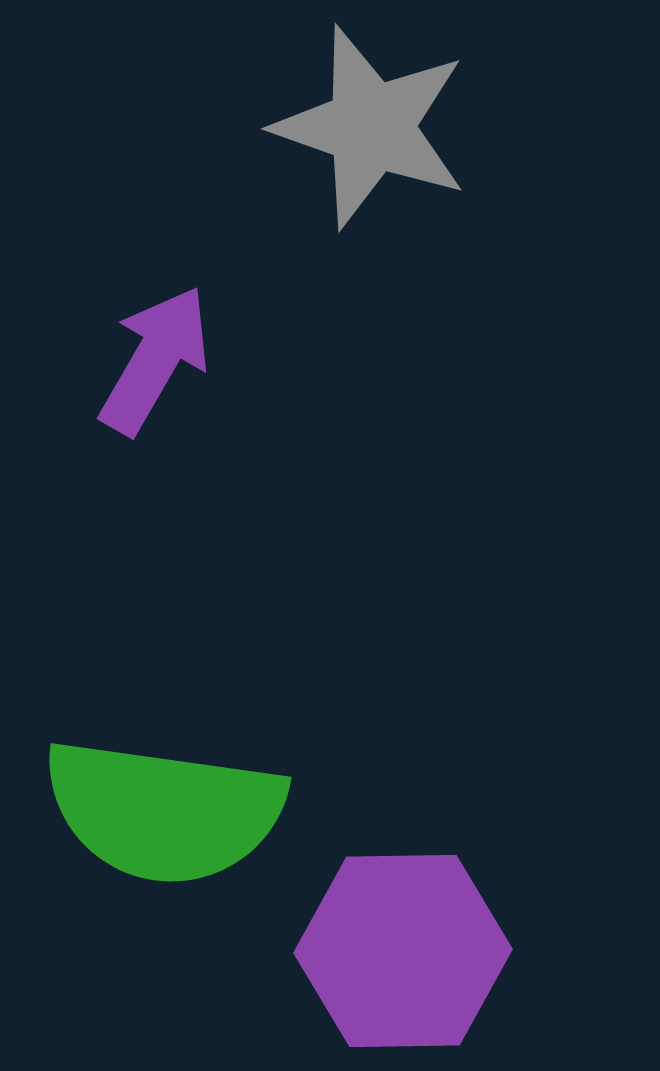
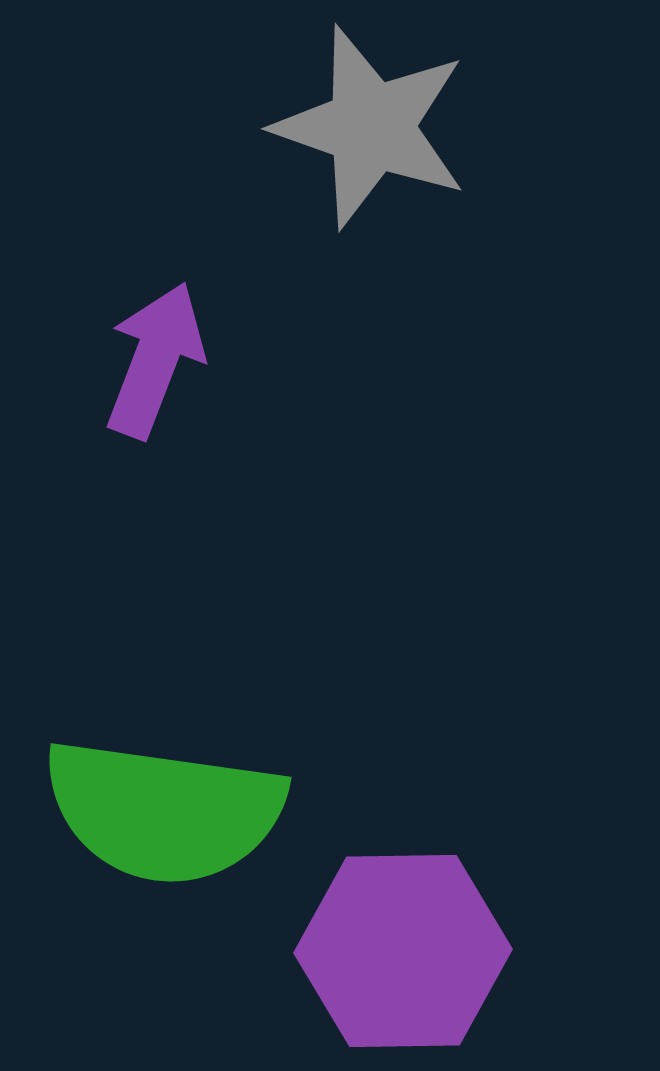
purple arrow: rotated 9 degrees counterclockwise
